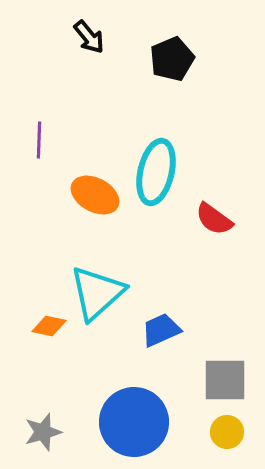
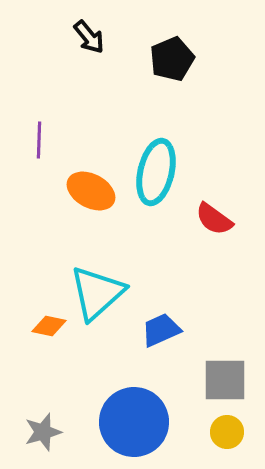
orange ellipse: moved 4 px left, 4 px up
